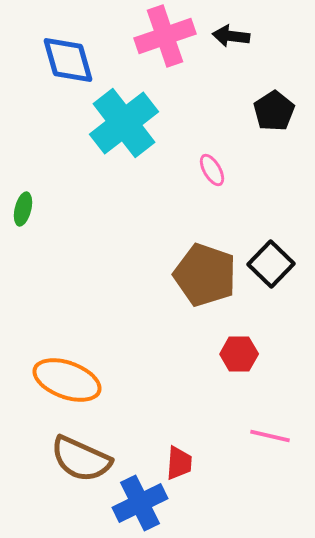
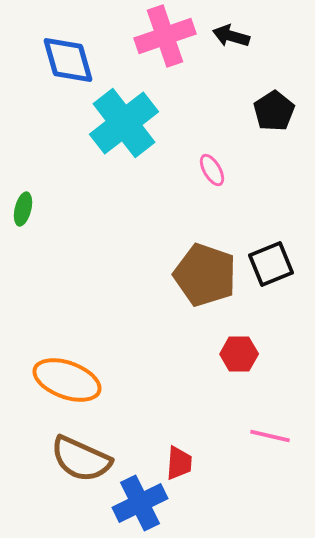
black arrow: rotated 9 degrees clockwise
black square: rotated 24 degrees clockwise
